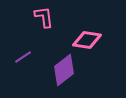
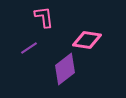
purple line: moved 6 px right, 9 px up
purple diamond: moved 1 px right, 1 px up
